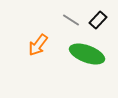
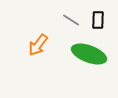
black rectangle: rotated 42 degrees counterclockwise
green ellipse: moved 2 px right
